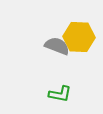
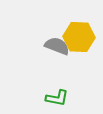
green L-shape: moved 3 px left, 4 px down
